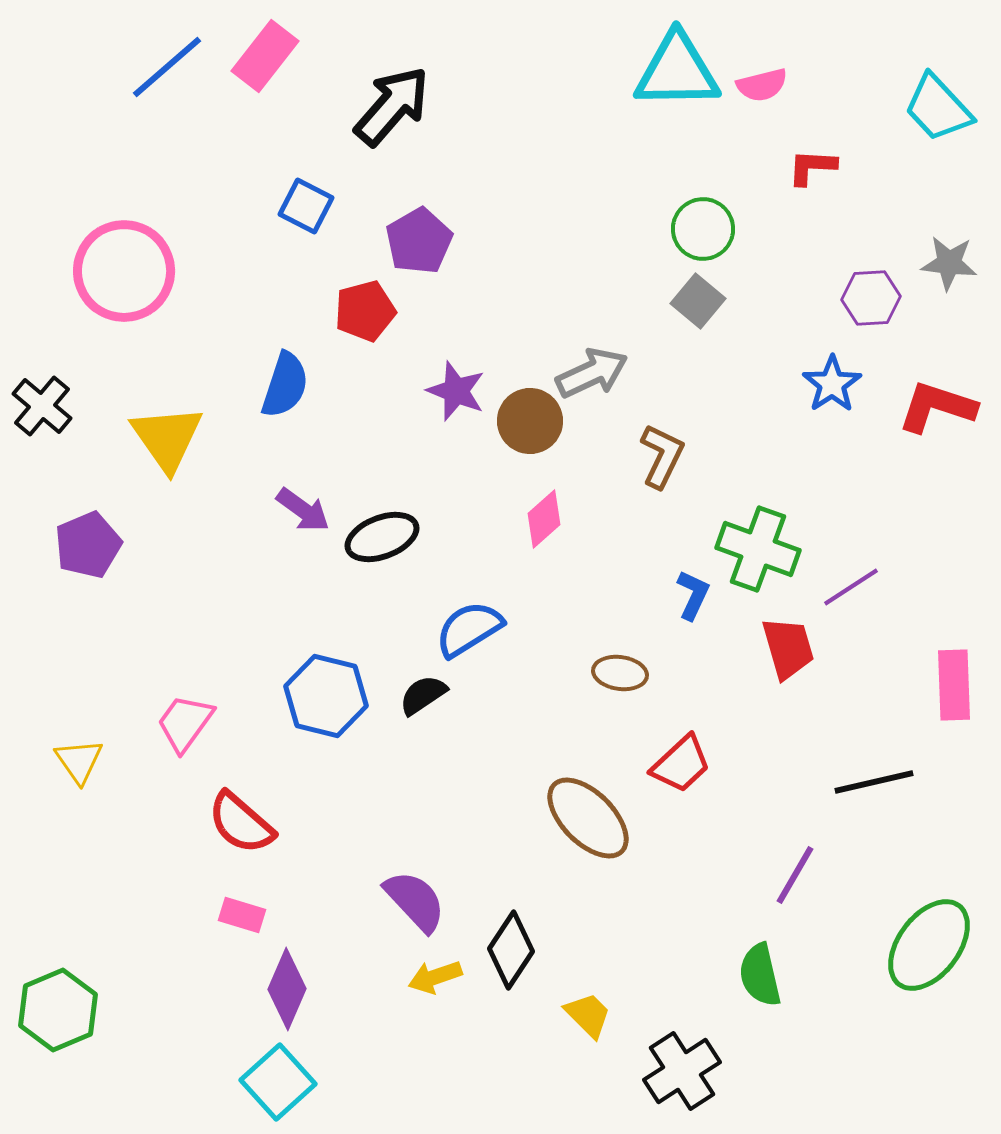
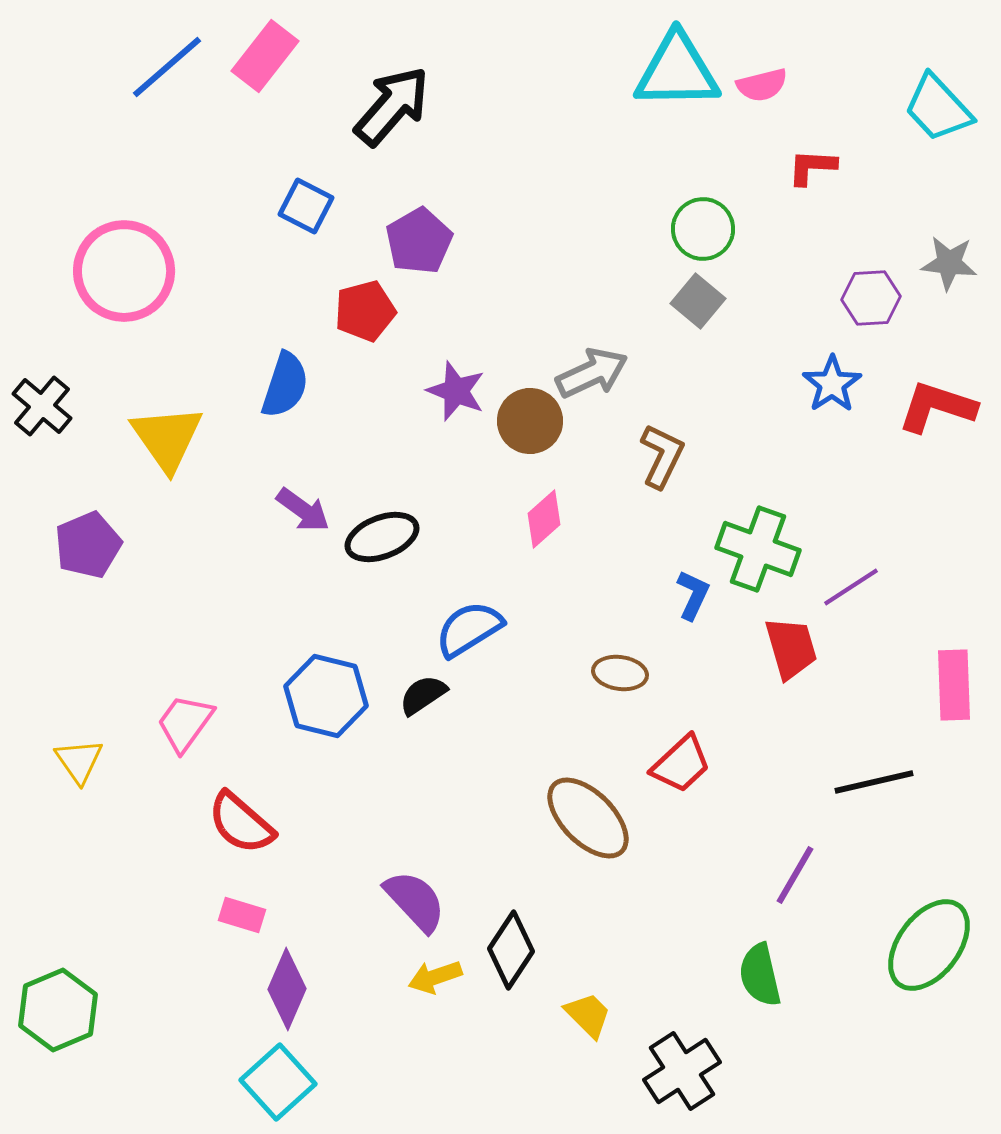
red trapezoid at (788, 648): moved 3 px right
